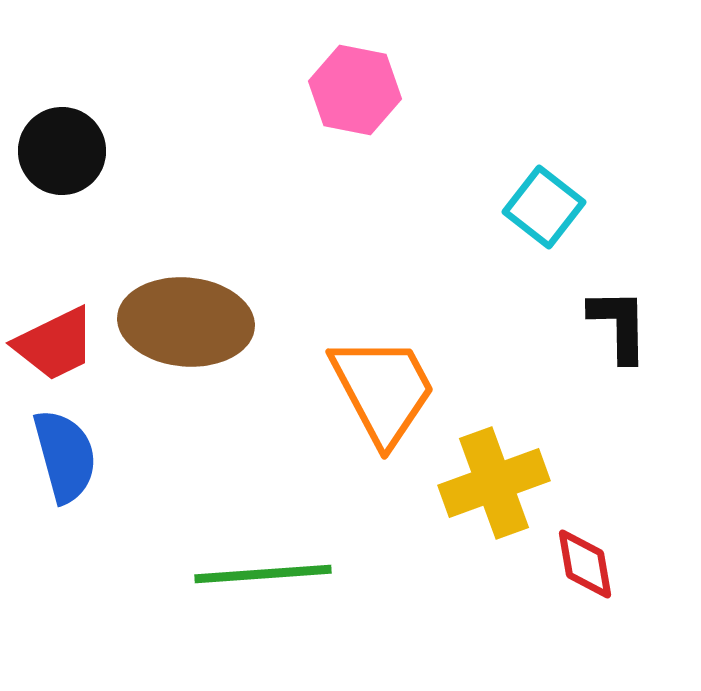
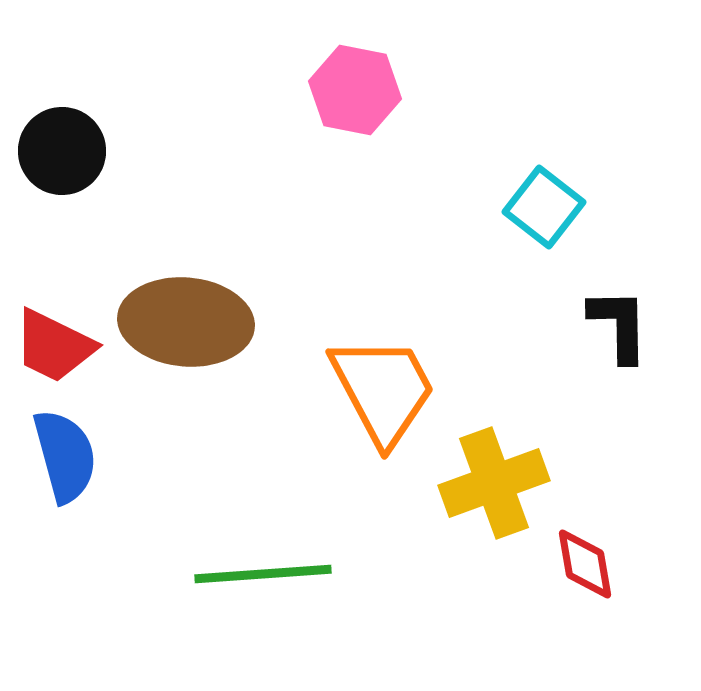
red trapezoid: moved 1 px left, 2 px down; rotated 52 degrees clockwise
